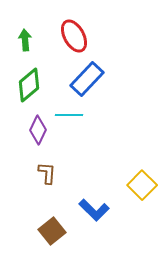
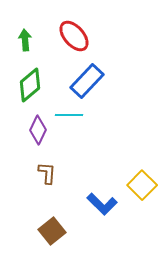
red ellipse: rotated 12 degrees counterclockwise
blue rectangle: moved 2 px down
green diamond: moved 1 px right
blue L-shape: moved 8 px right, 6 px up
